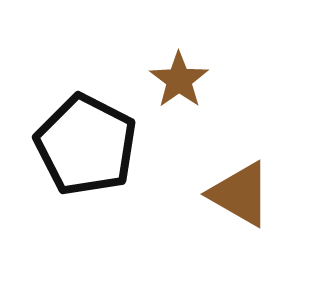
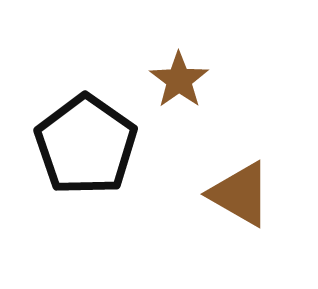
black pentagon: rotated 8 degrees clockwise
